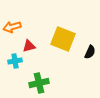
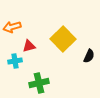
yellow square: rotated 25 degrees clockwise
black semicircle: moved 1 px left, 4 px down
